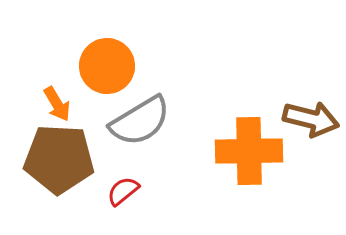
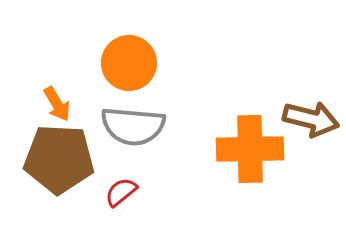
orange circle: moved 22 px right, 3 px up
gray semicircle: moved 7 px left, 5 px down; rotated 36 degrees clockwise
orange cross: moved 1 px right, 2 px up
red semicircle: moved 2 px left, 1 px down
